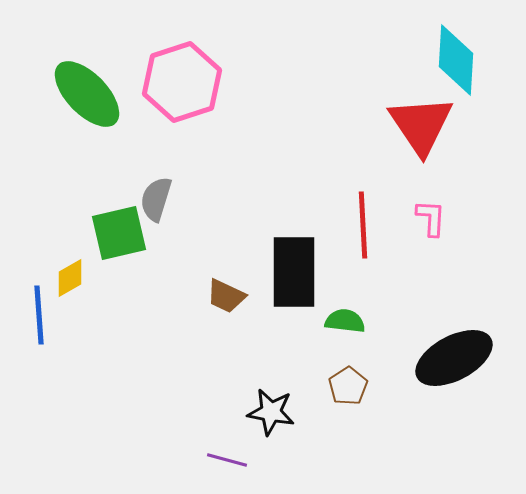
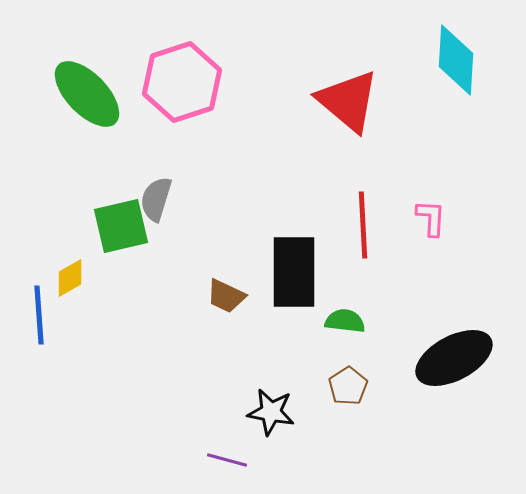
red triangle: moved 73 px left, 24 px up; rotated 16 degrees counterclockwise
green square: moved 2 px right, 7 px up
